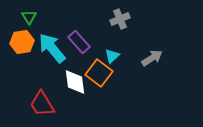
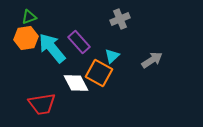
green triangle: rotated 42 degrees clockwise
orange hexagon: moved 4 px right, 4 px up
gray arrow: moved 2 px down
orange square: rotated 8 degrees counterclockwise
white diamond: moved 1 px right, 1 px down; rotated 20 degrees counterclockwise
red trapezoid: rotated 68 degrees counterclockwise
